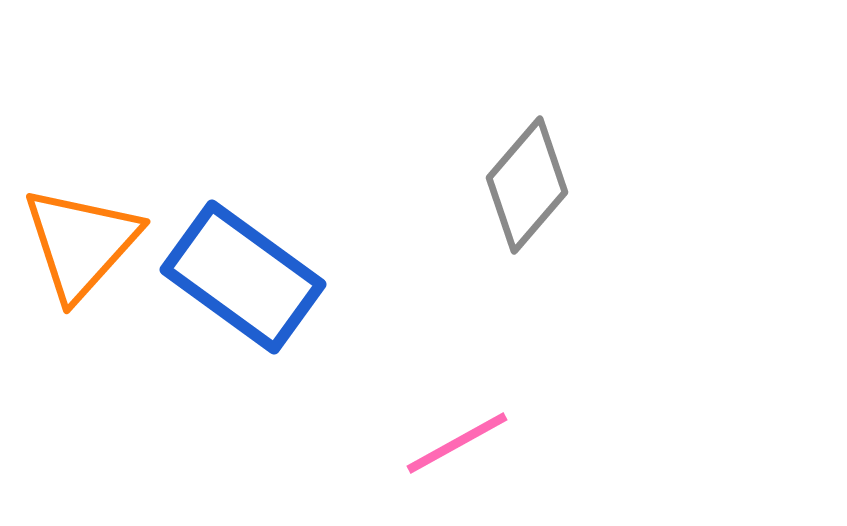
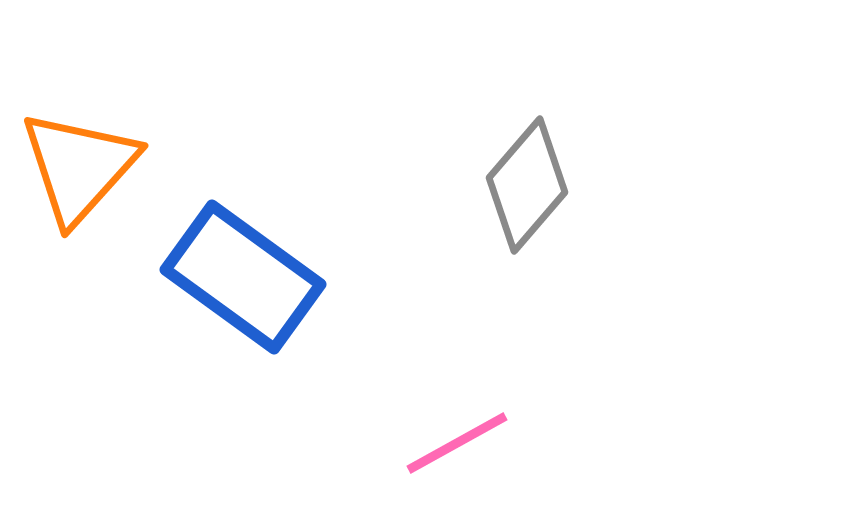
orange triangle: moved 2 px left, 76 px up
